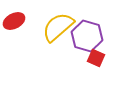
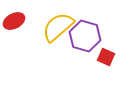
purple hexagon: moved 2 px left
red square: moved 10 px right, 1 px up
